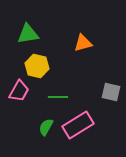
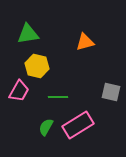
orange triangle: moved 2 px right, 1 px up
